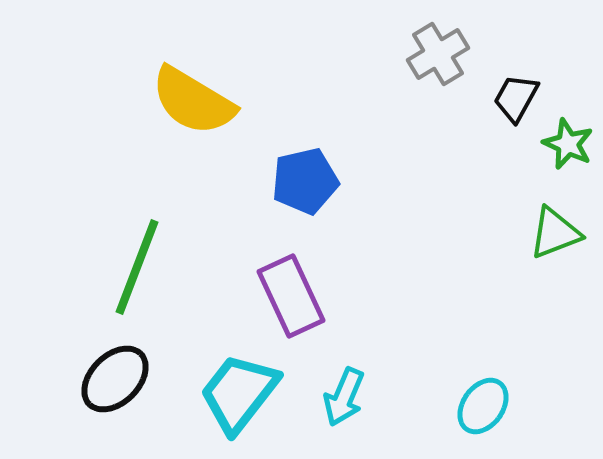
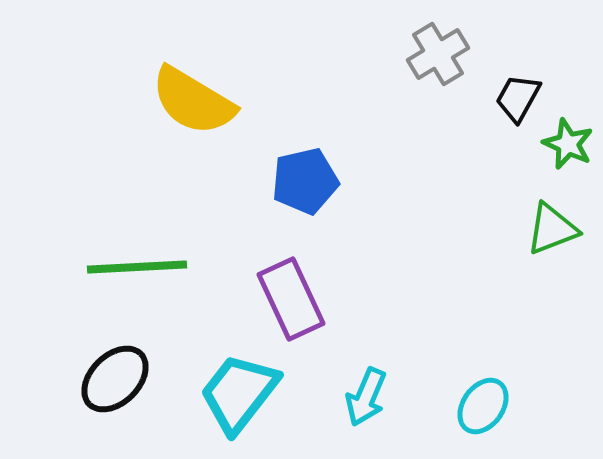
black trapezoid: moved 2 px right
green triangle: moved 3 px left, 4 px up
green line: rotated 66 degrees clockwise
purple rectangle: moved 3 px down
cyan arrow: moved 22 px right
